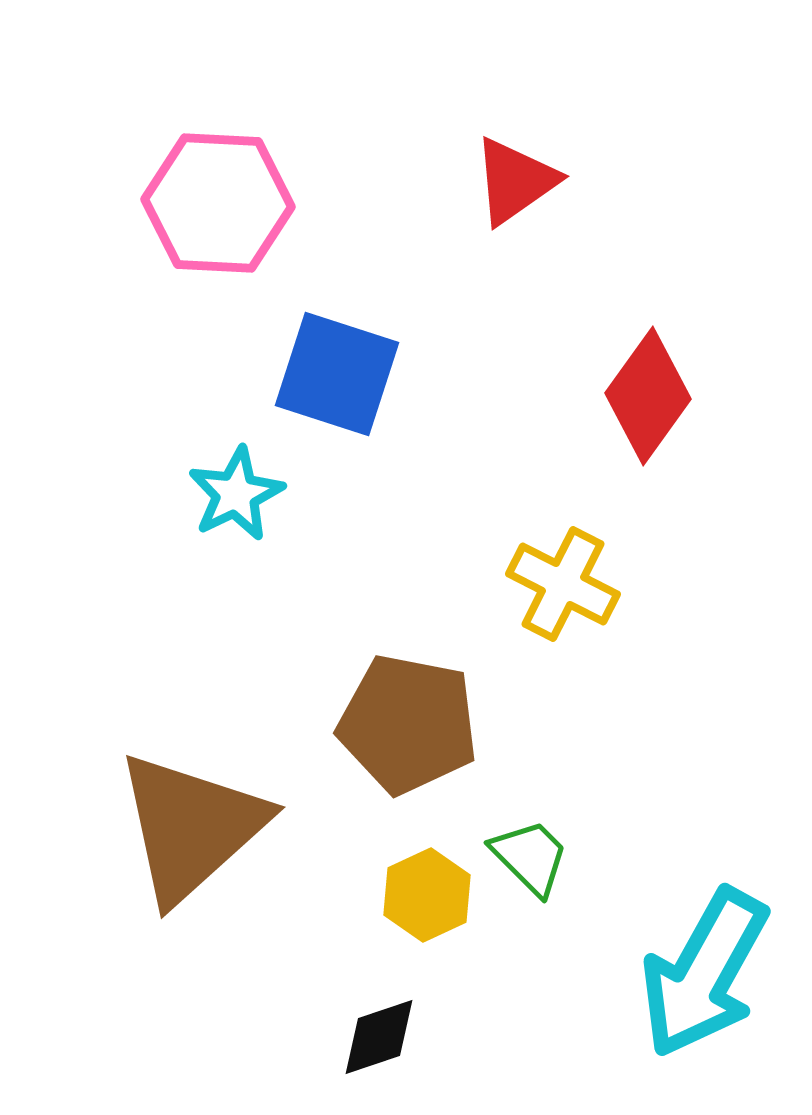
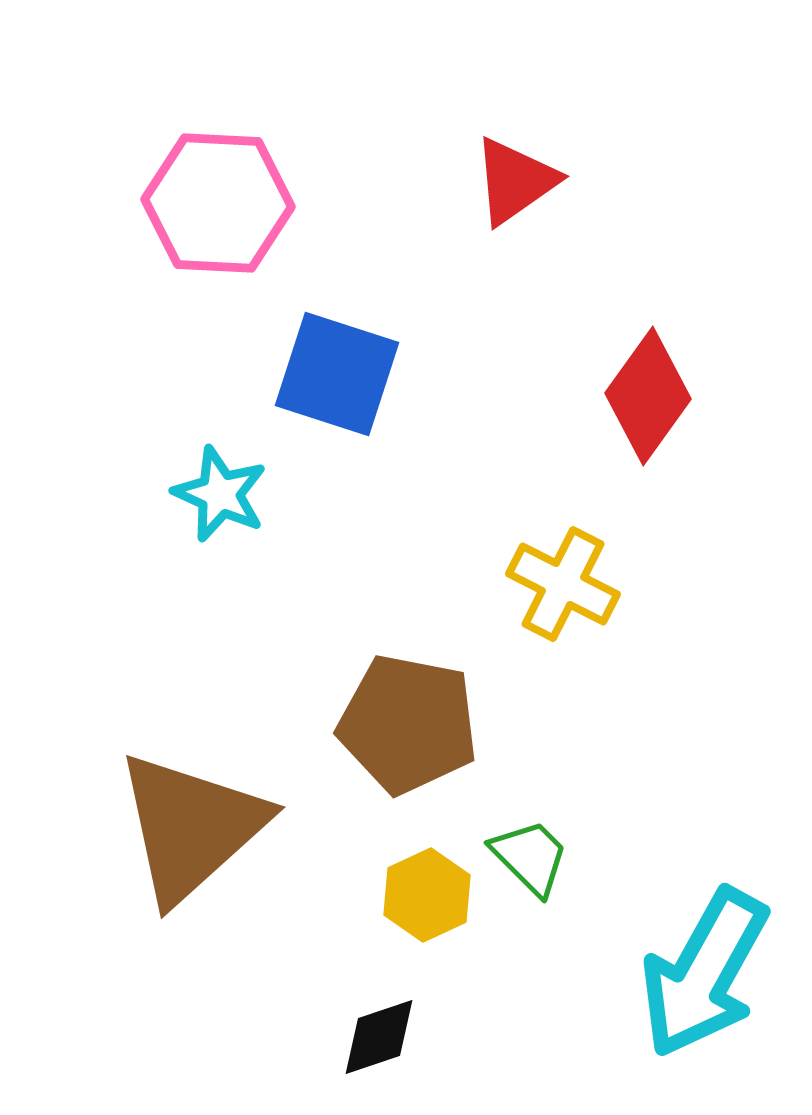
cyan star: moved 16 px left; rotated 22 degrees counterclockwise
